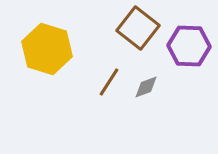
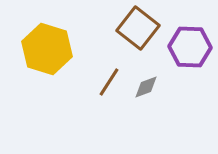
purple hexagon: moved 1 px right, 1 px down
